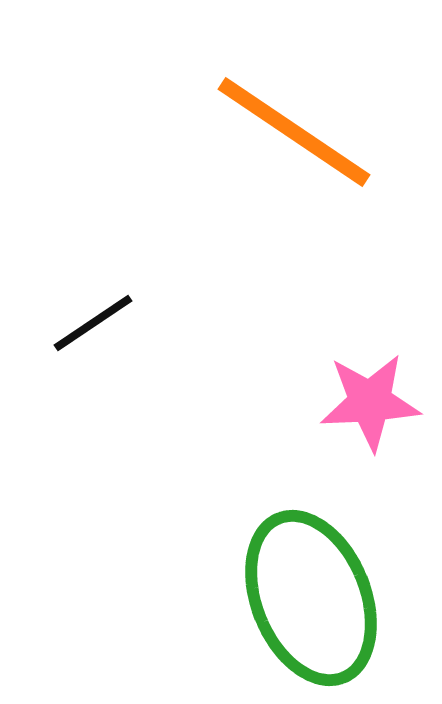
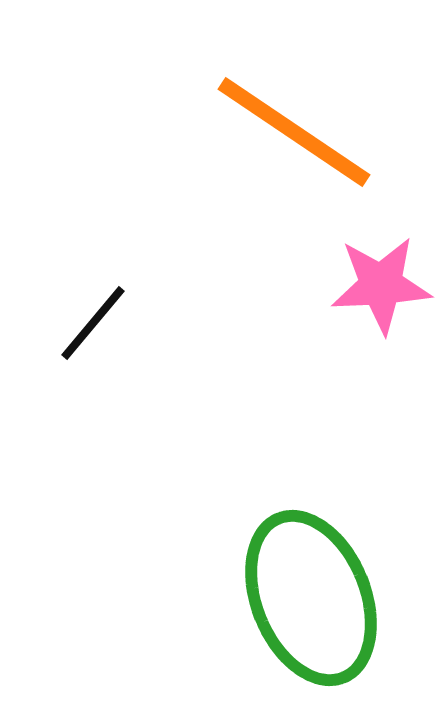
black line: rotated 16 degrees counterclockwise
pink star: moved 11 px right, 117 px up
